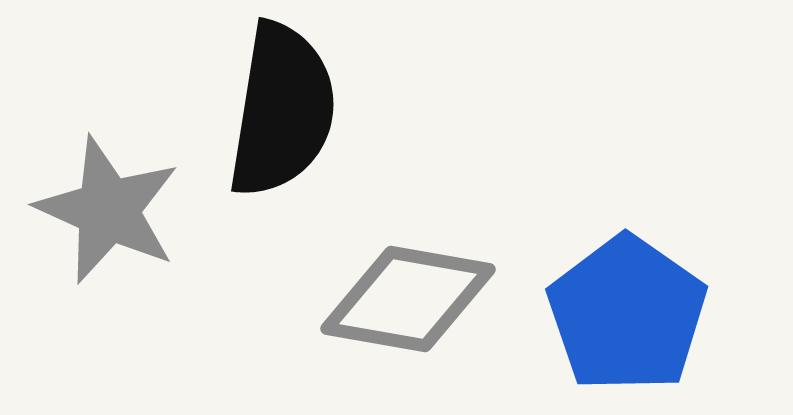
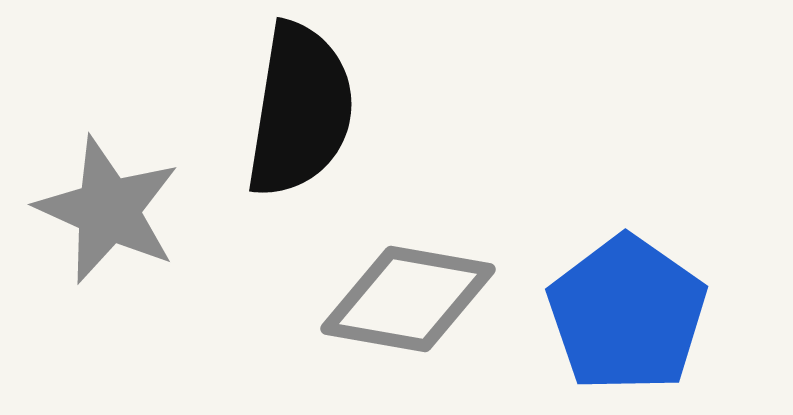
black semicircle: moved 18 px right
